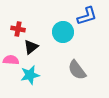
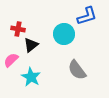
cyan circle: moved 1 px right, 2 px down
black triangle: moved 2 px up
pink semicircle: rotated 49 degrees counterclockwise
cyan star: moved 1 px right, 2 px down; rotated 30 degrees counterclockwise
